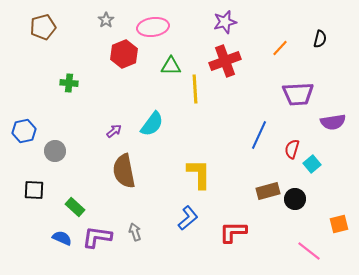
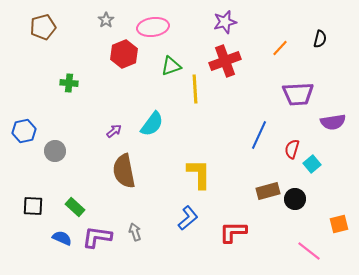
green triangle: rotated 20 degrees counterclockwise
black square: moved 1 px left, 16 px down
